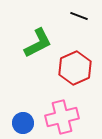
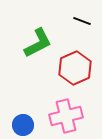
black line: moved 3 px right, 5 px down
pink cross: moved 4 px right, 1 px up
blue circle: moved 2 px down
